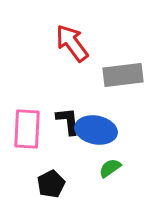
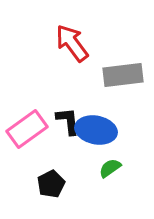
pink rectangle: rotated 51 degrees clockwise
